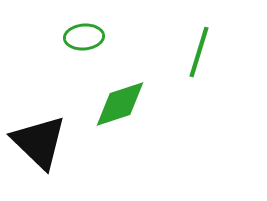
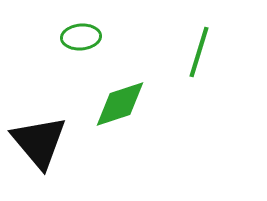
green ellipse: moved 3 px left
black triangle: rotated 6 degrees clockwise
